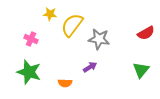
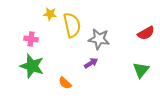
yellow semicircle: rotated 130 degrees clockwise
pink cross: rotated 16 degrees counterclockwise
purple arrow: moved 1 px right, 4 px up
green star: moved 3 px right, 6 px up
orange semicircle: rotated 40 degrees clockwise
